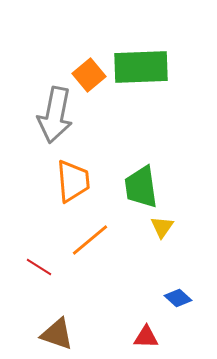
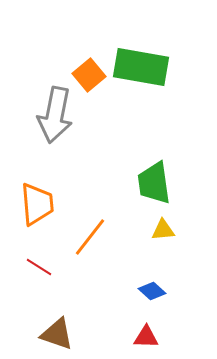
green rectangle: rotated 12 degrees clockwise
orange trapezoid: moved 36 px left, 23 px down
green trapezoid: moved 13 px right, 4 px up
yellow triangle: moved 1 px right, 3 px down; rotated 50 degrees clockwise
orange line: moved 3 px up; rotated 12 degrees counterclockwise
blue diamond: moved 26 px left, 7 px up
